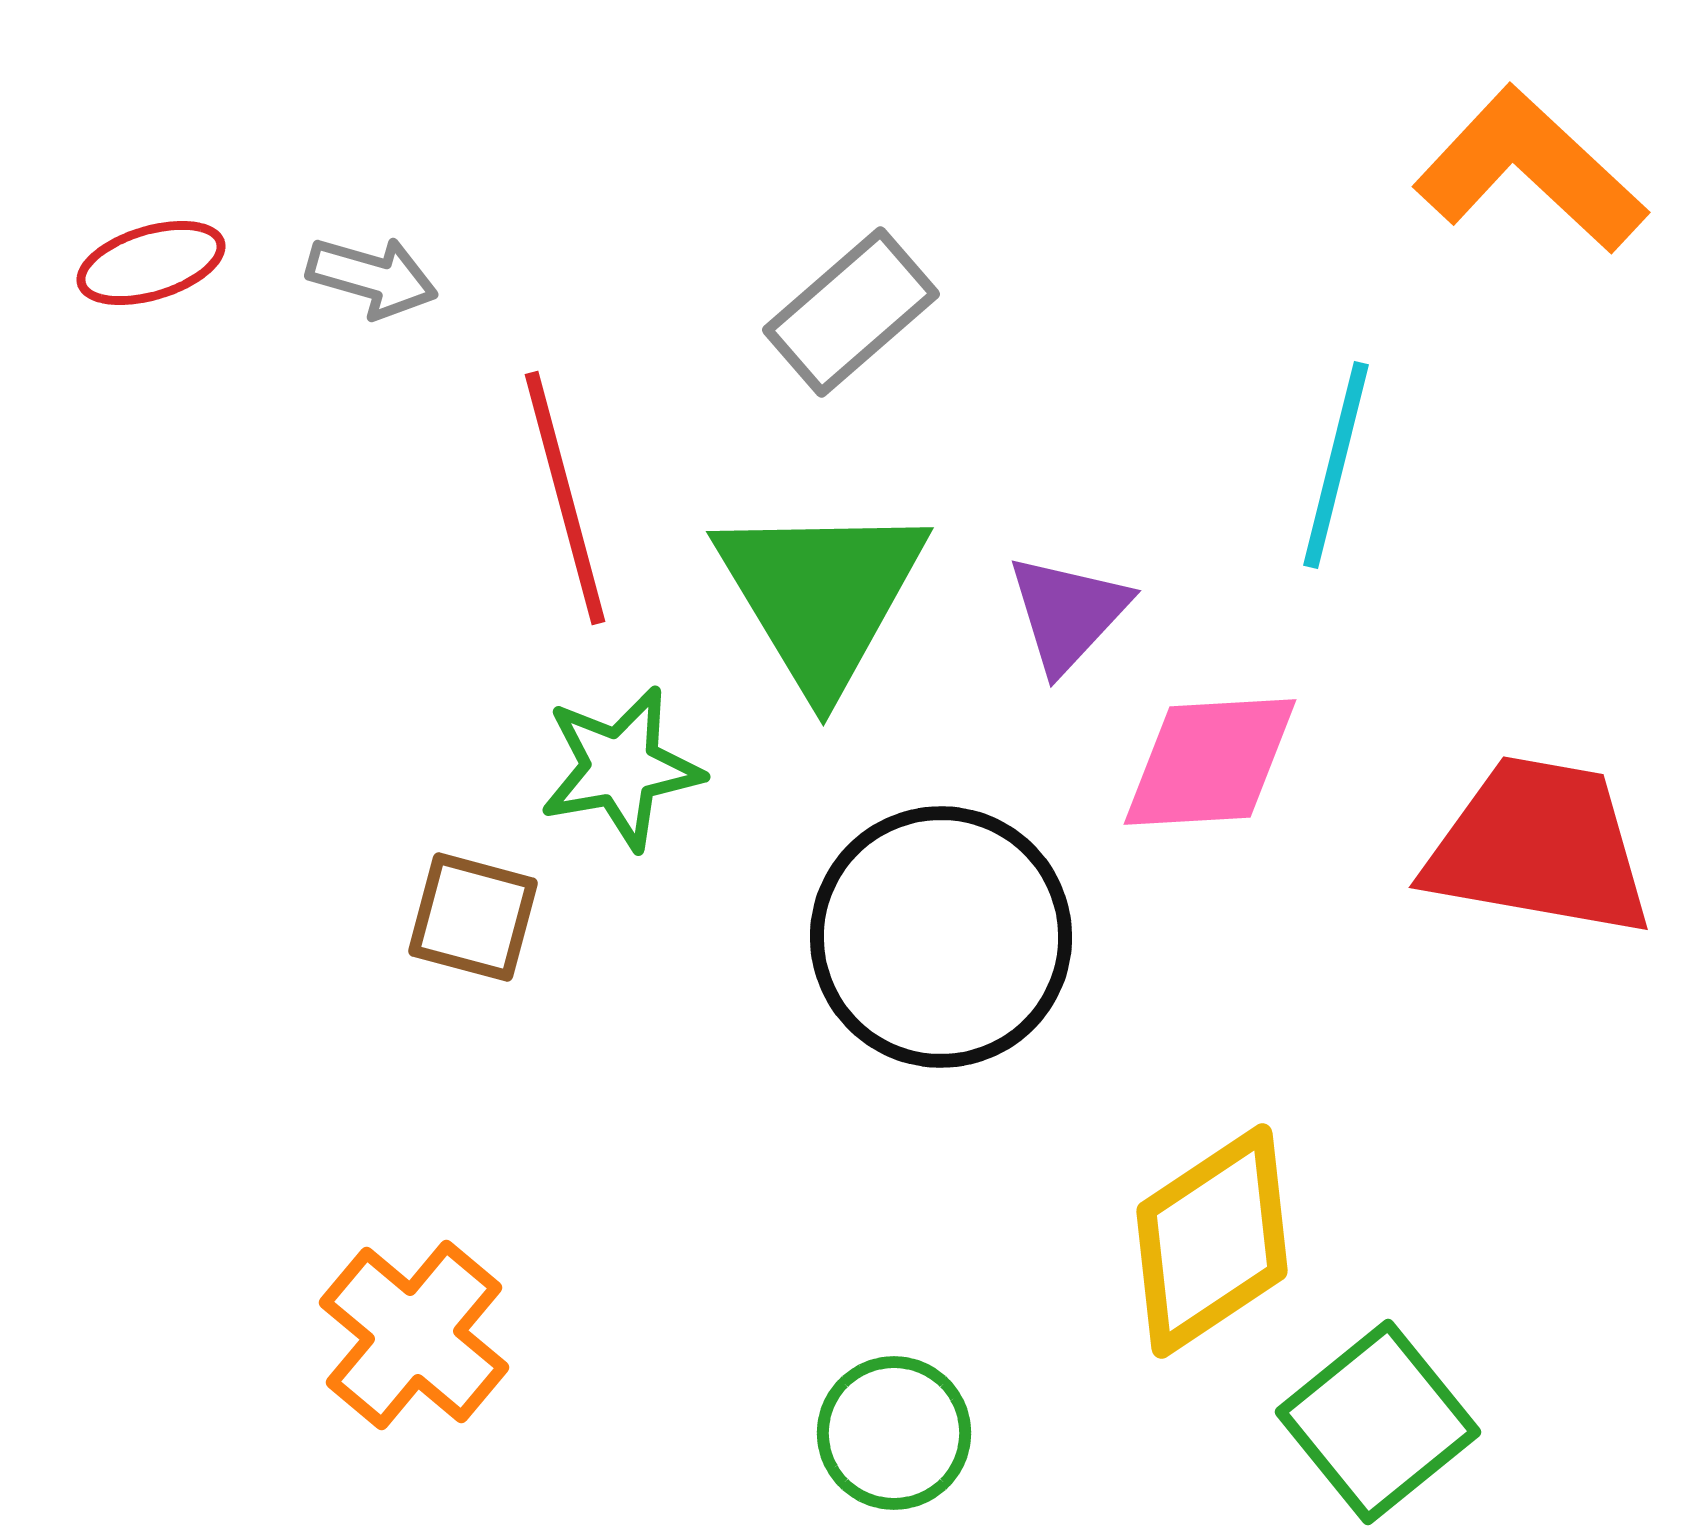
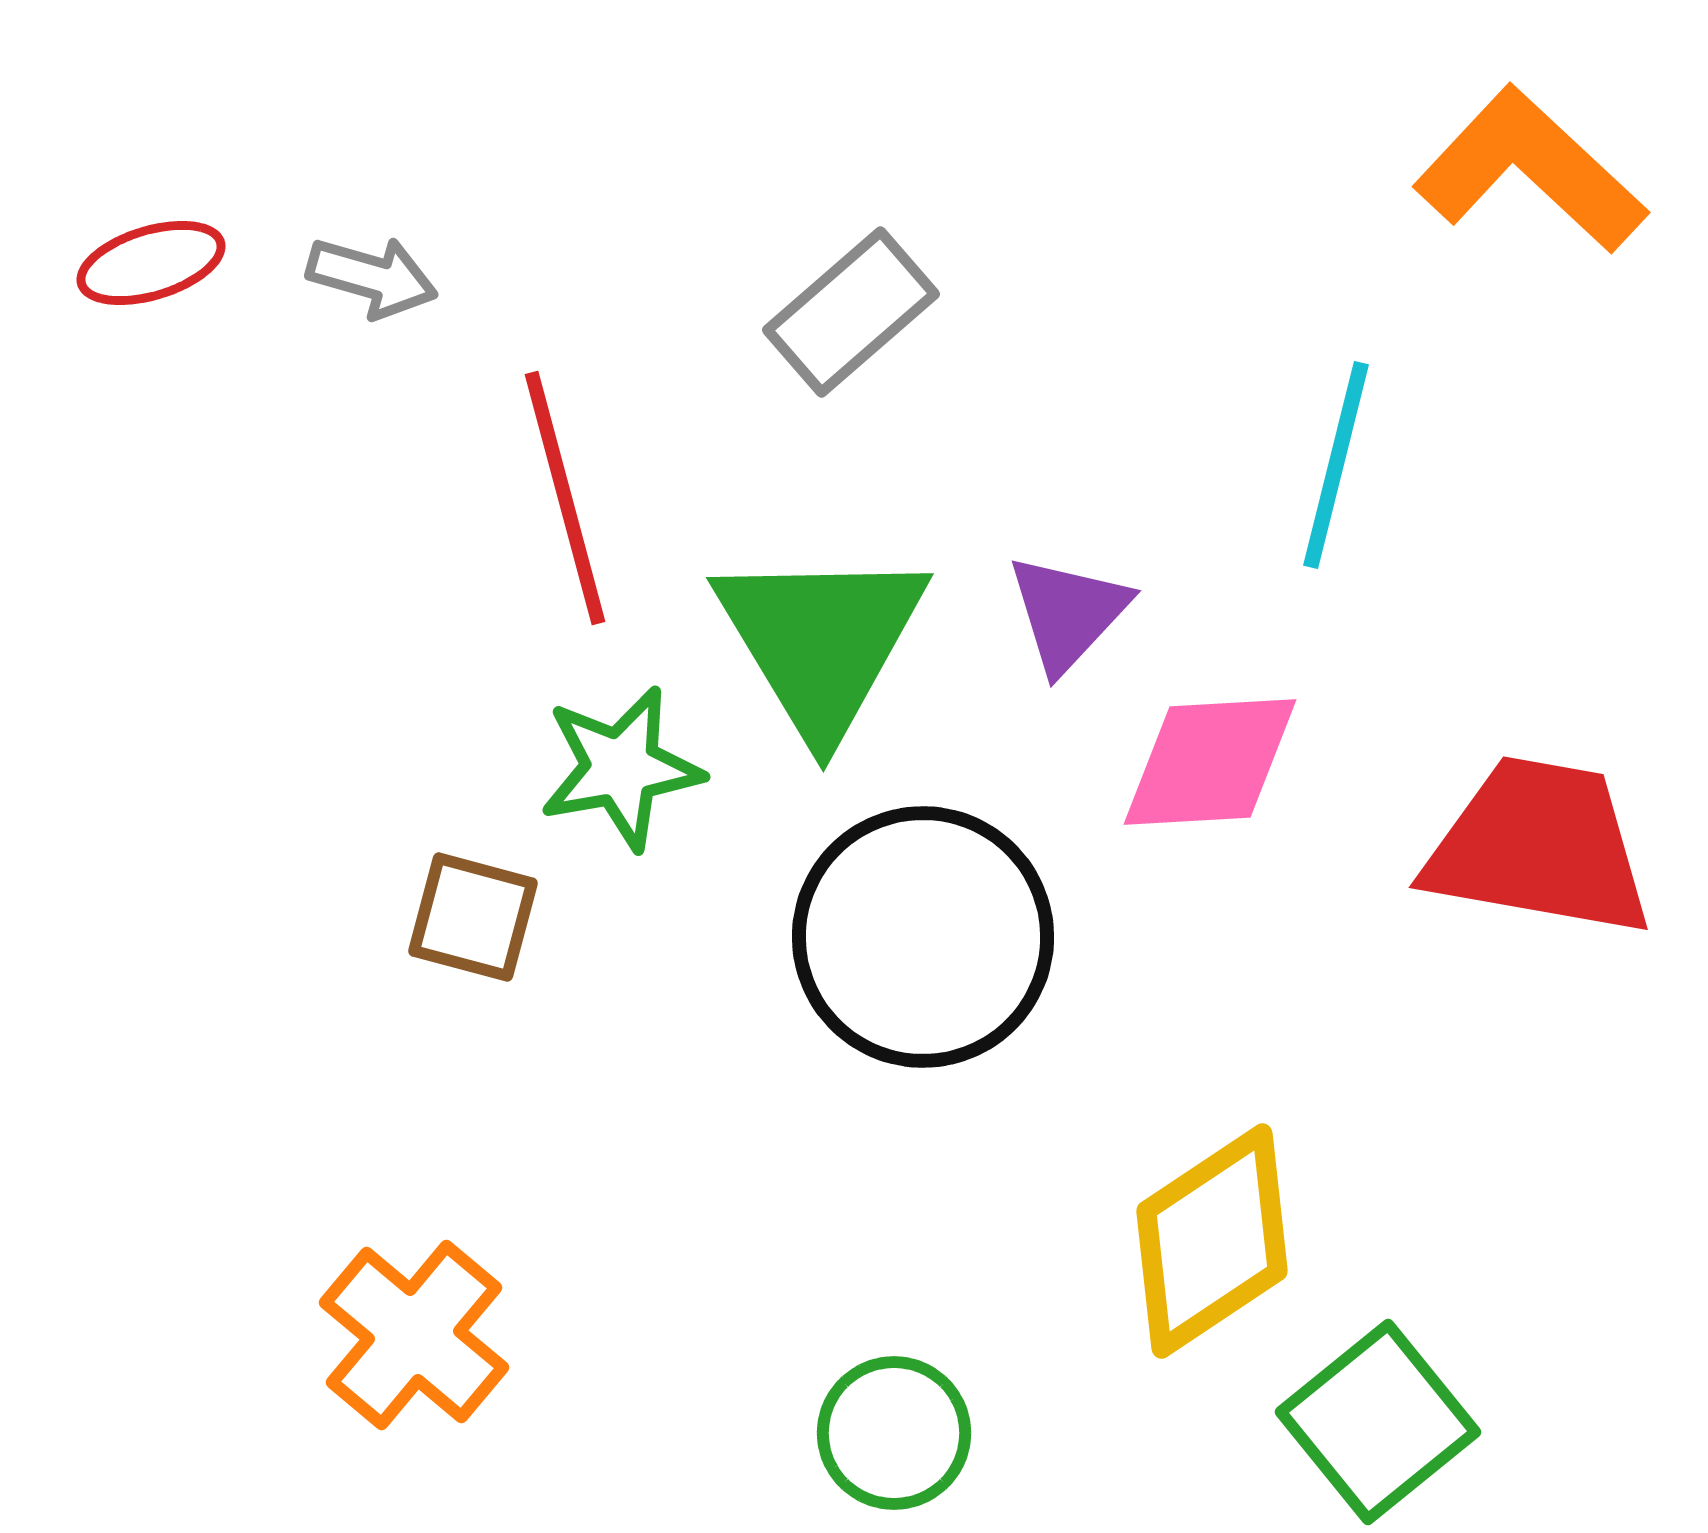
green triangle: moved 46 px down
black circle: moved 18 px left
